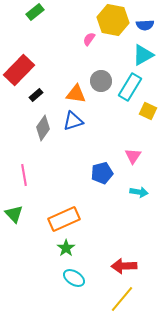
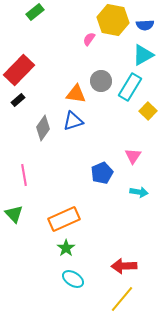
black rectangle: moved 18 px left, 5 px down
yellow square: rotated 18 degrees clockwise
blue pentagon: rotated 10 degrees counterclockwise
cyan ellipse: moved 1 px left, 1 px down
